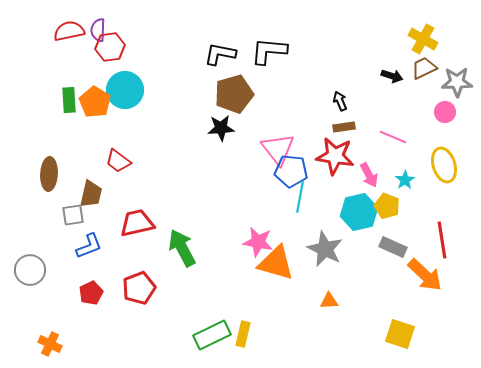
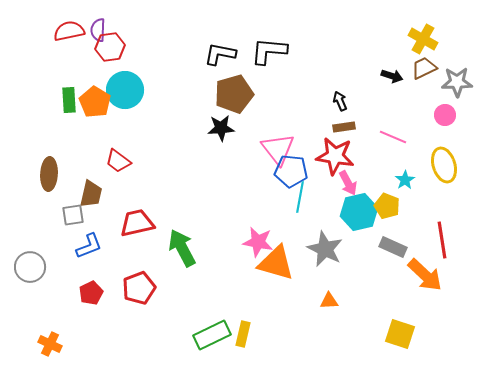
pink circle at (445, 112): moved 3 px down
pink arrow at (369, 175): moved 21 px left, 8 px down
gray circle at (30, 270): moved 3 px up
